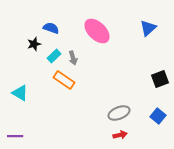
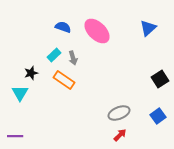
blue semicircle: moved 12 px right, 1 px up
black star: moved 3 px left, 29 px down
cyan rectangle: moved 1 px up
black square: rotated 12 degrees counterclockwise
cyan triangle: rotated 30 degrees clockwise
blue square: rotated 14 degrees clockwise
red arrow: rotated 32 degrees counterclockwise
